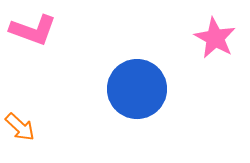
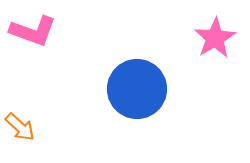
pink L-shape: moved 1 px down
pink star: rotated 12 degrees clockwise
